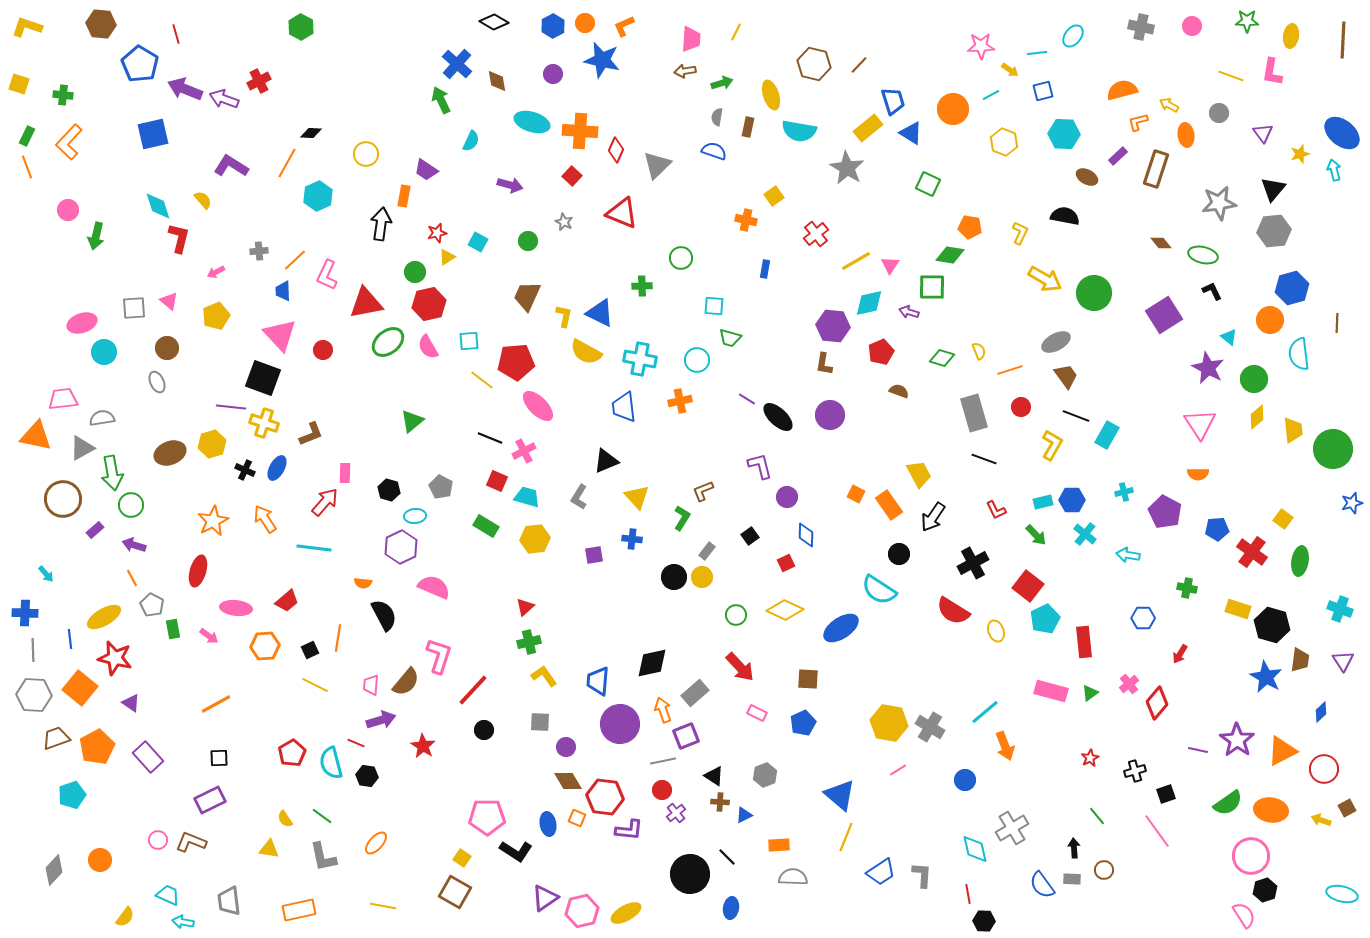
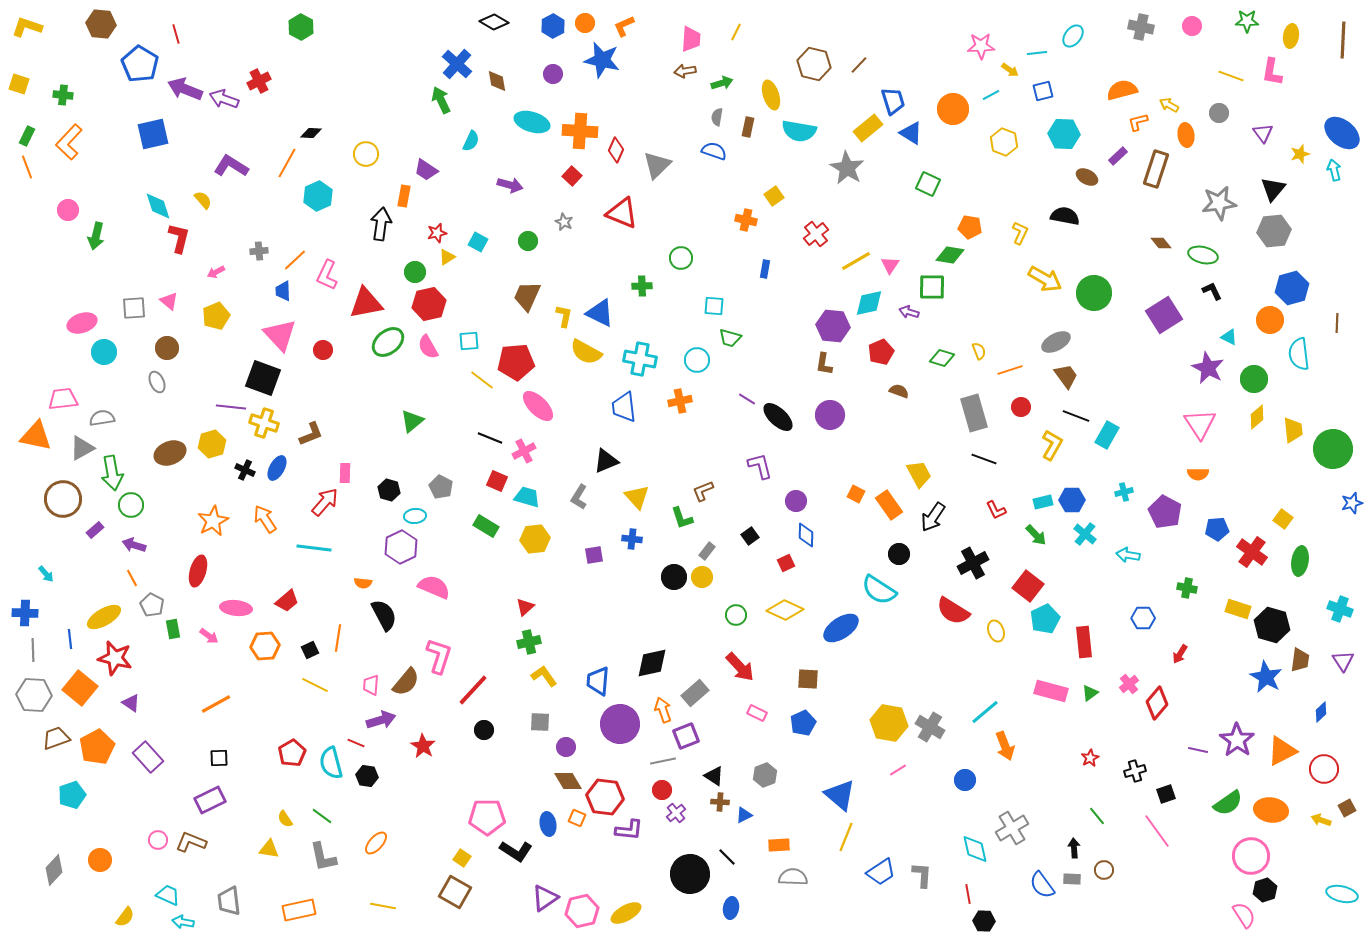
cyan triangle at (1229, 337): rotated 12 degrees counterclockwise
purple circle at (787, 497): moved 9 px right, 4 px down
green L-shape at (682, 518): rotated 130 degrees clockwise
